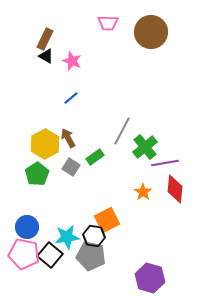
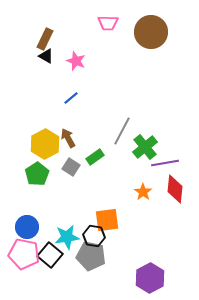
pink star: moved 4 px right
orange square: rotated 20 degrees clockwise
purple hexagon: rotated 16 degrees clockwise
